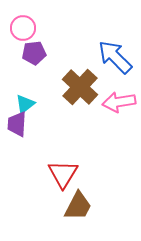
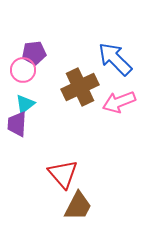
pink circle: moved 42 px down
blue arrow: moved 2 px down
brown cross: rotated 21 degrees clockwise
pink arrow: rotated 12 degrees counterclockwise
red triangle: rotated 12 degrees counterclockwise
